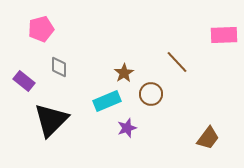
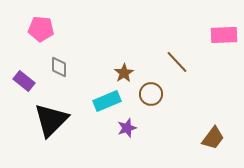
pink pentagon: rotated 20 degrees clockwise
brown trapezoid: moved 5 px right
